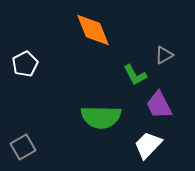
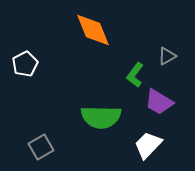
gray triangle: moved 3 px right, 1 px down
green L-shape: rotated 65 degrees clockwise
purple trapezoid: moved 3 px up; rotated 32 degrees counterclockwise
gray square: moved 18 px right
